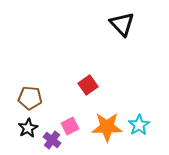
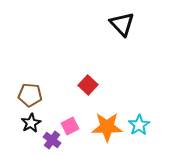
red square: rotated 12 degrees counterclockwise
brown pentagon: moved 3 px up
black star: moved 3 px right, 5 px up
